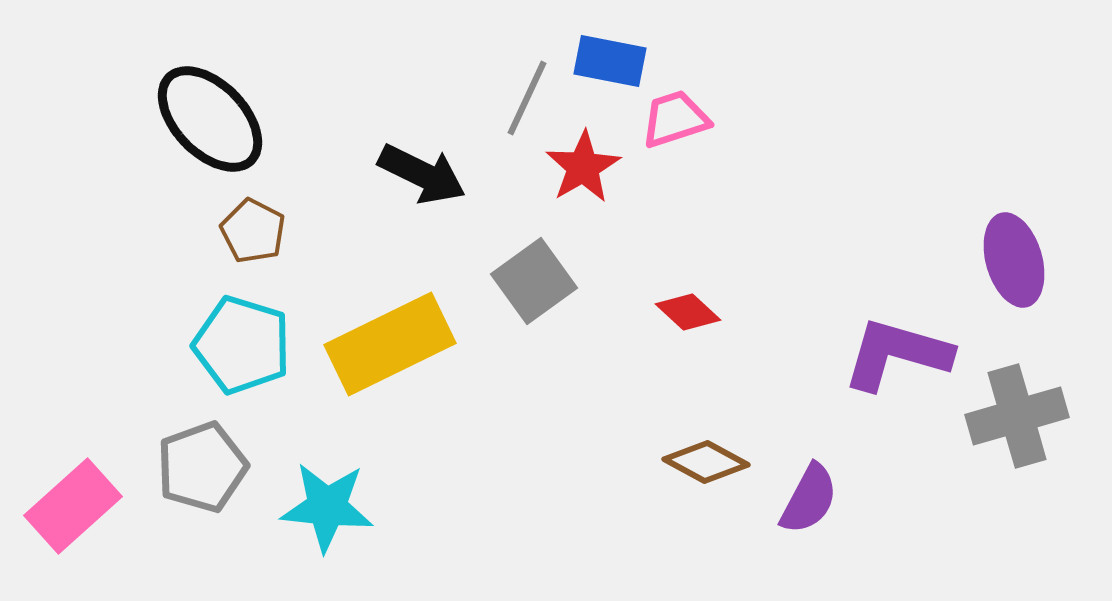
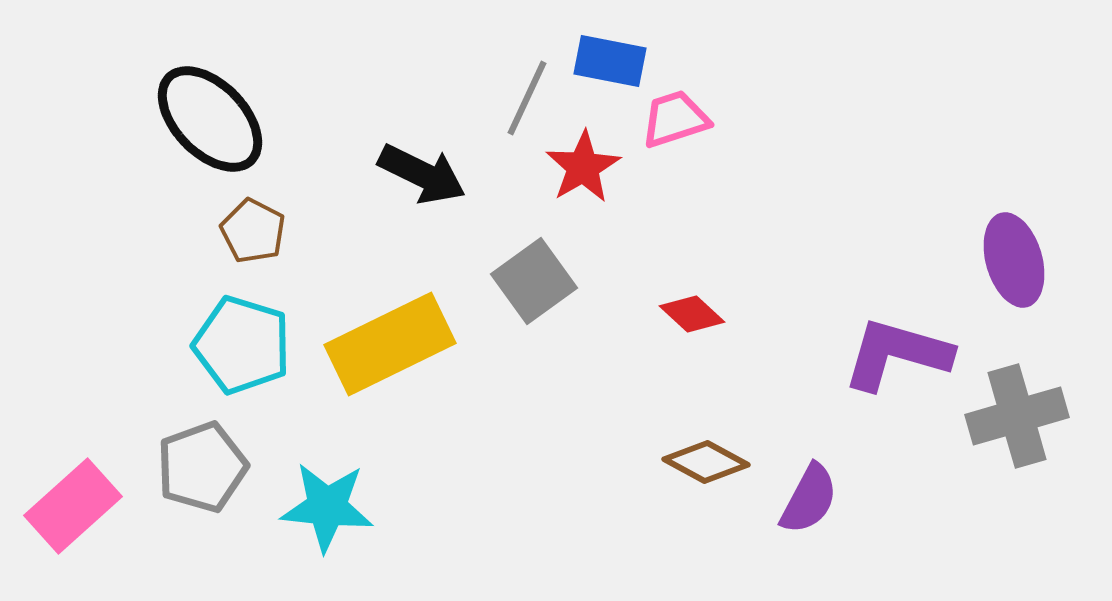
red diamond: moved 4 px right, 2 px down
